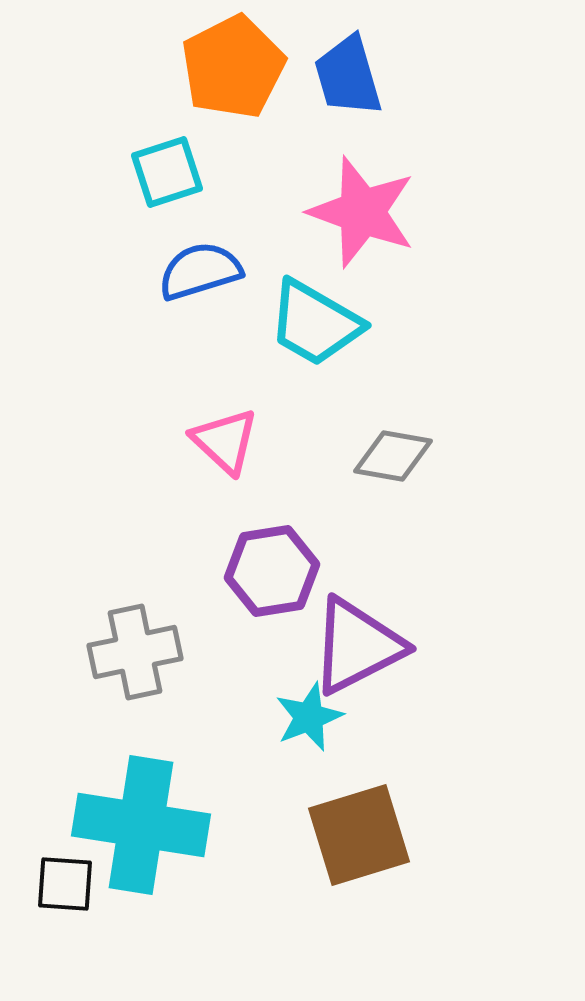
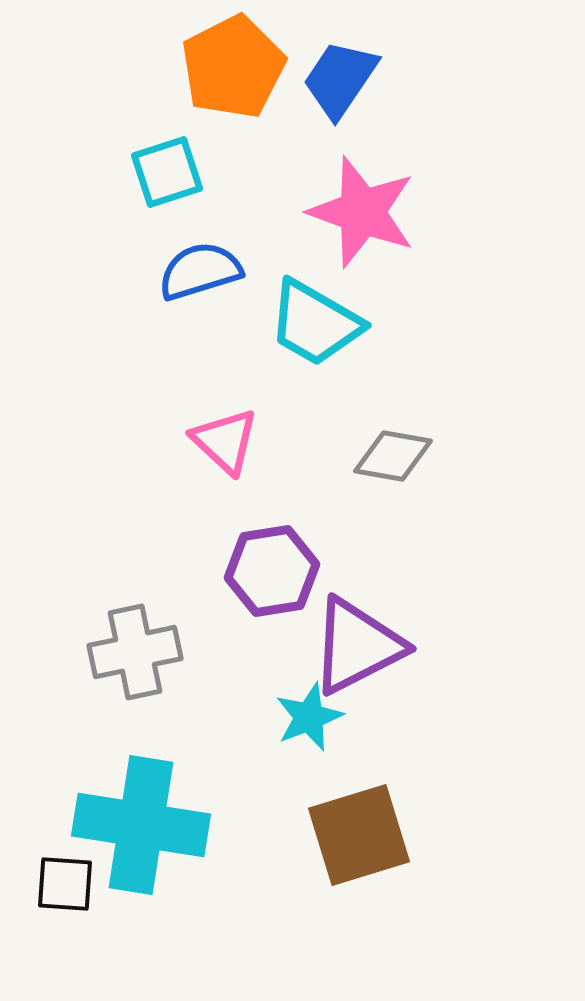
blue trapezoid: moved 8 px left, 3 px down; rotated 50 degrees clockwise
